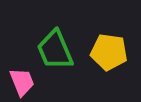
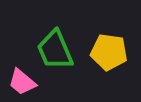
pink trapezoid: rotated 152 degrees clockwise
